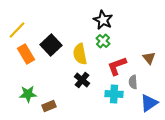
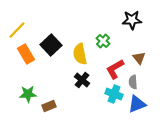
black star: moved 29 px right; rotated 30 degrees counterclockwise
brown triangle: moved 10 px left
red L-shape: moved 2 px left, 3 px down; rotated 10 degrees counterclockwise
cyan cross: rotated 18 degrees clockwise
blue triangle: moved 12 px left, 1 px down; rotated 12 degrees clockwise
